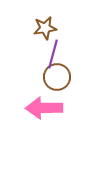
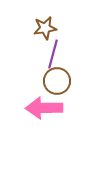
brown circle: moved 4 px down
